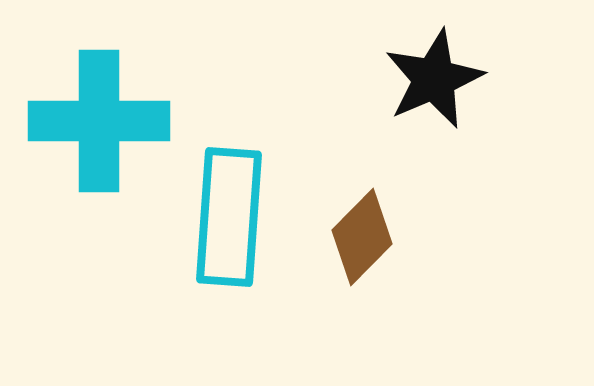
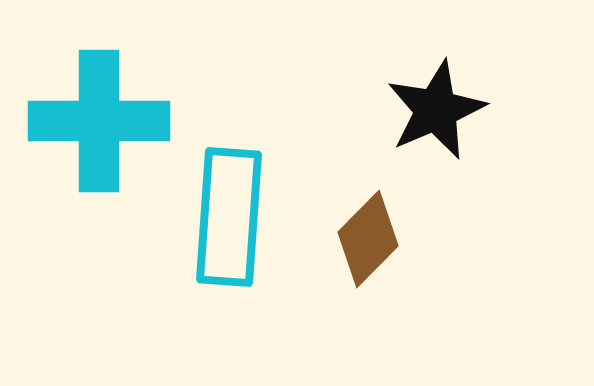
black star: moved 2 px right, 31 px down
brown diamond: moved 6 px right, 2 px down
